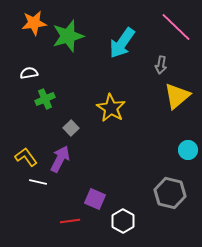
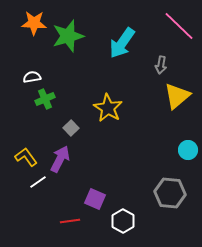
orange star: rotated 10 degrees clockwise
pink line: moved 3 px right, 1 px up
white semicircle: moved 3 px right, 4 px down
yellow star: moved 3 px left
white line: rotated 48 degrees counterclockwise
gray hexagon: rotated 8 degrees counterclockwise
